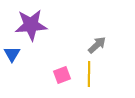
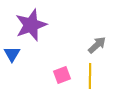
purple star: rotated 16 degrees counterclockwise
yellow line: moved 1 px right, 2 px down
